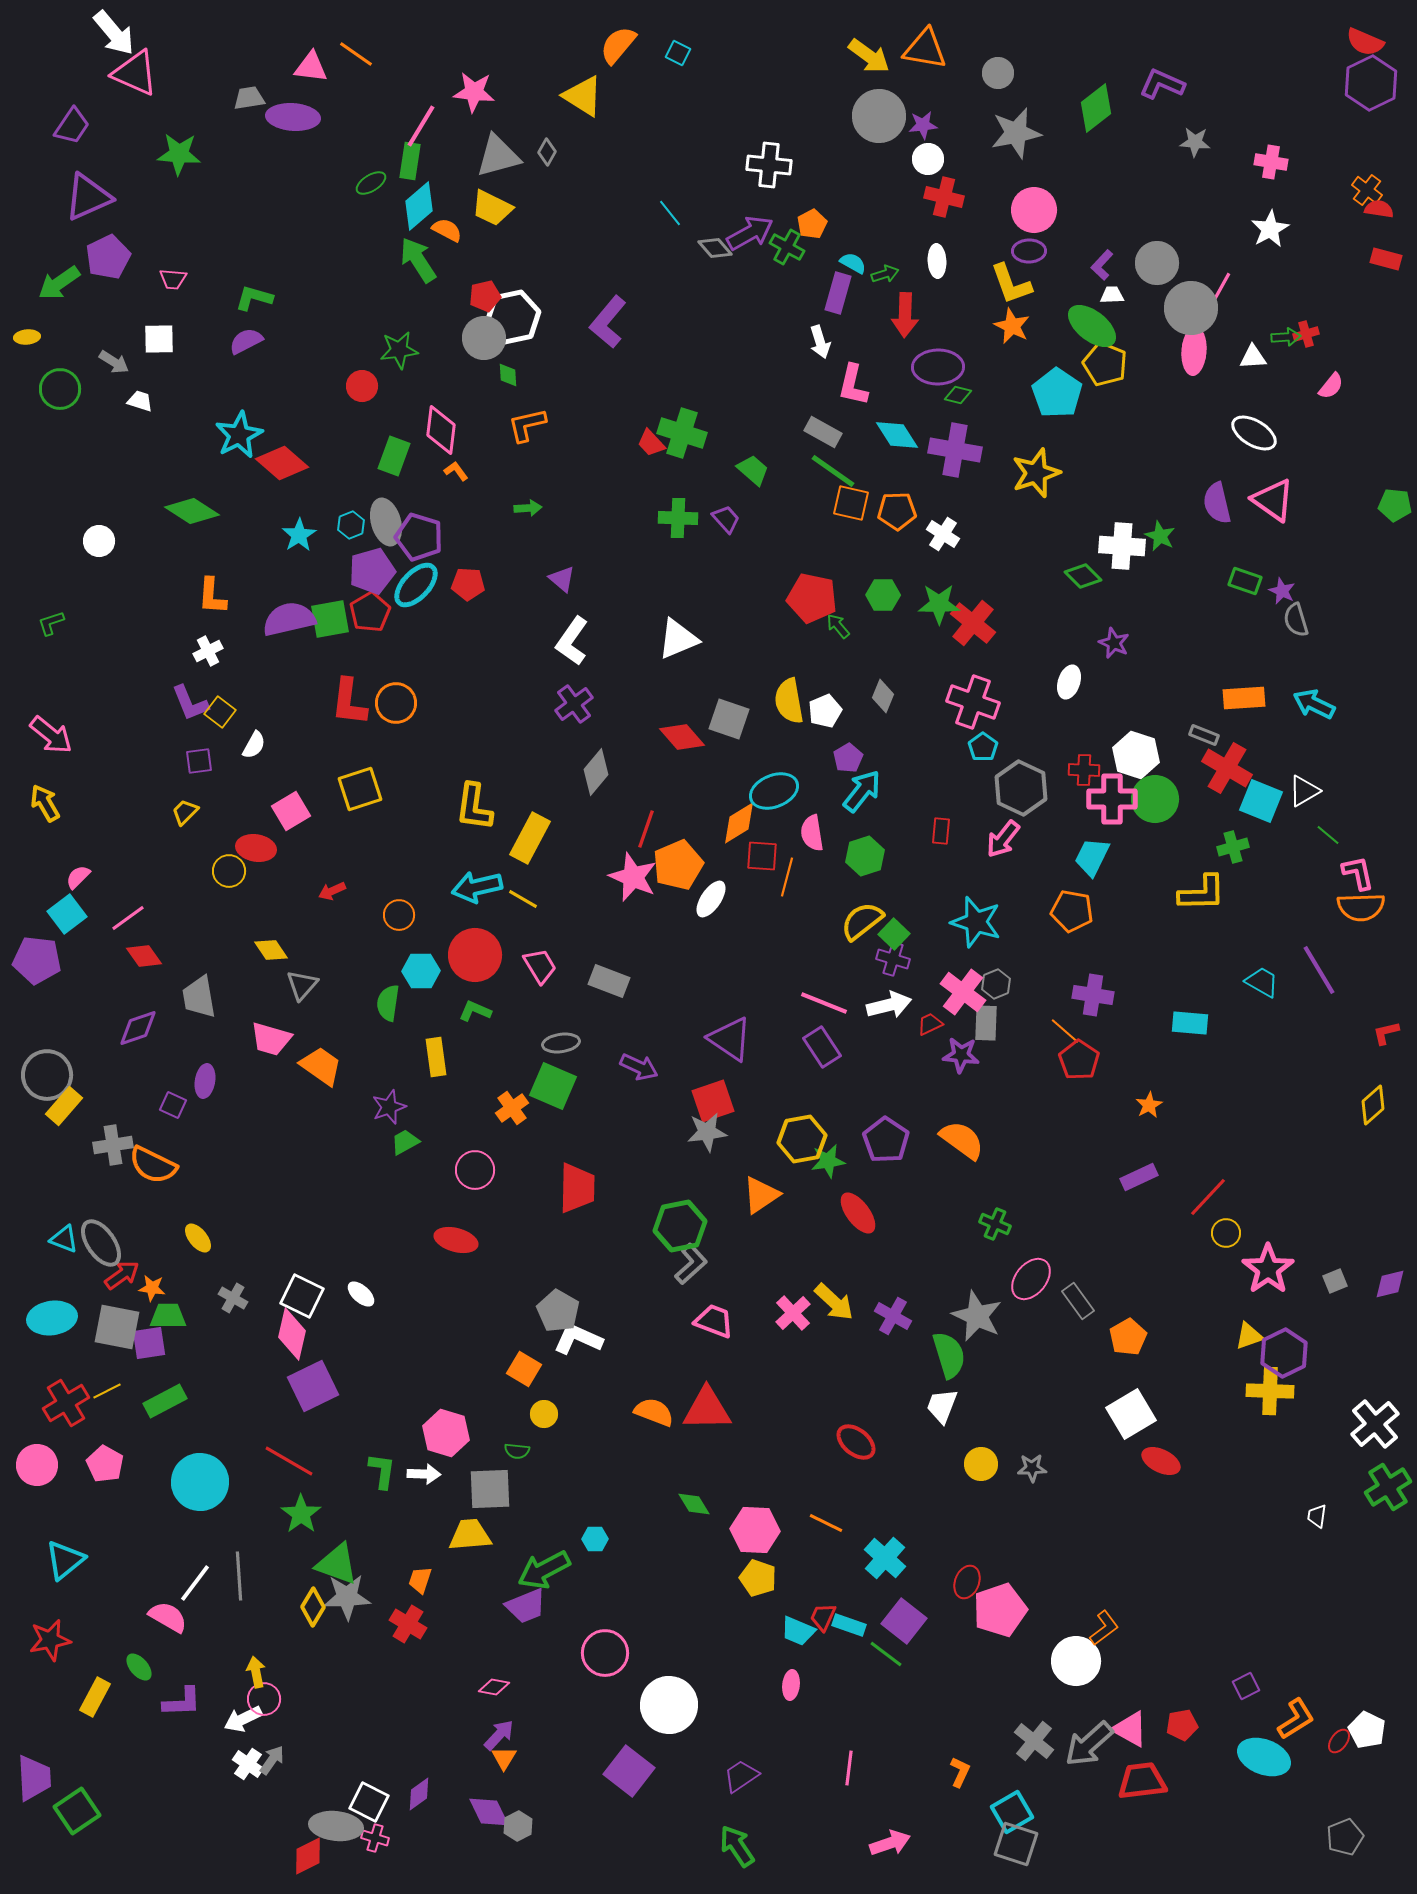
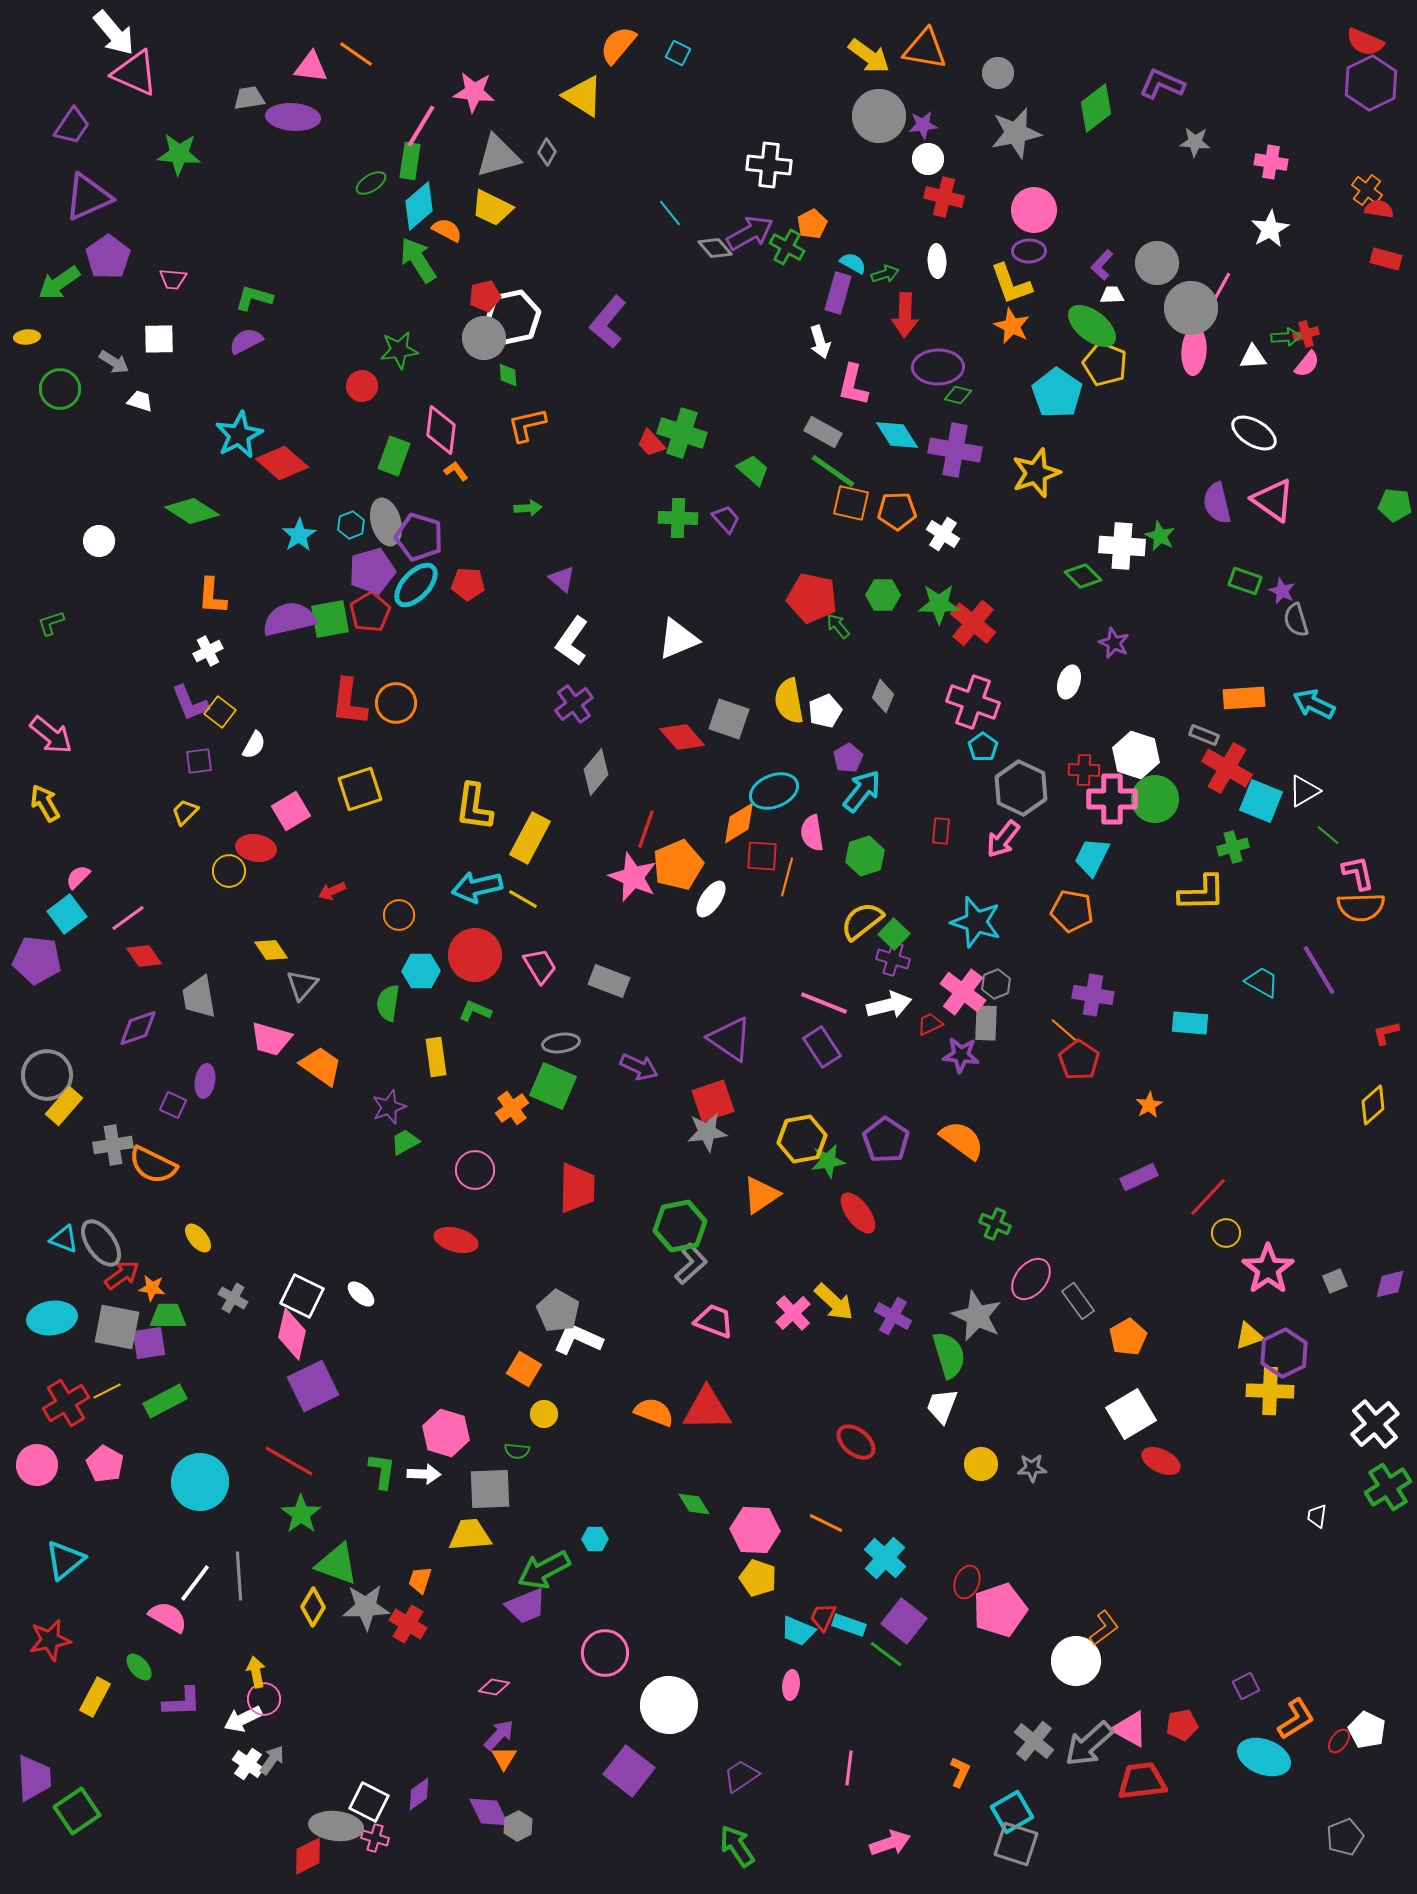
purple pentagon at (108, 257): rotated 9 degrees counterclockwise
pink semicircle at (1331, 386): moved 24 px left, 22 px up
gray star at (347, 1597): moved 19 px right, 10 px down
